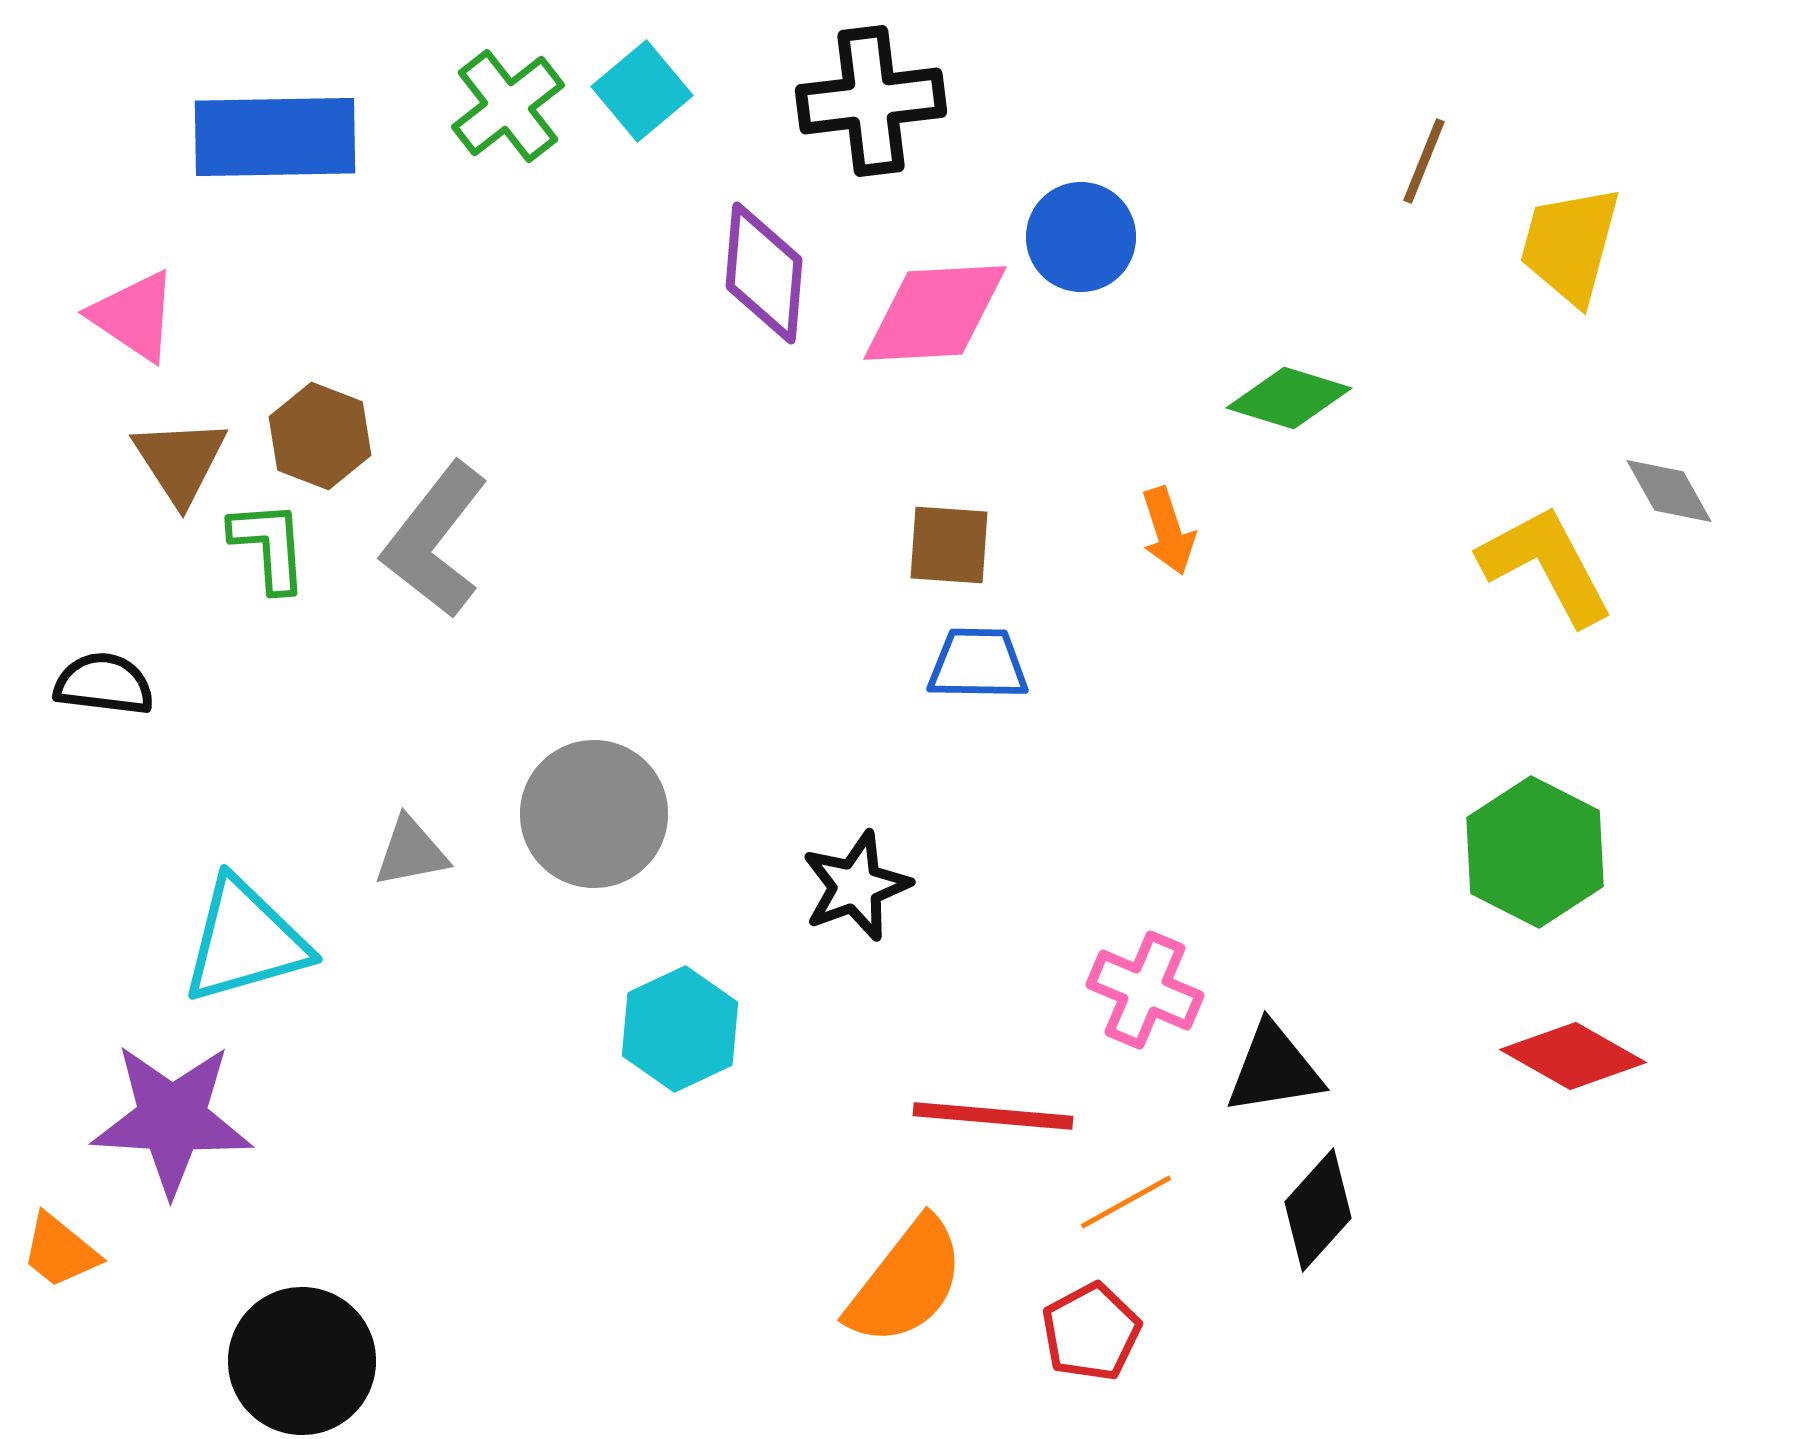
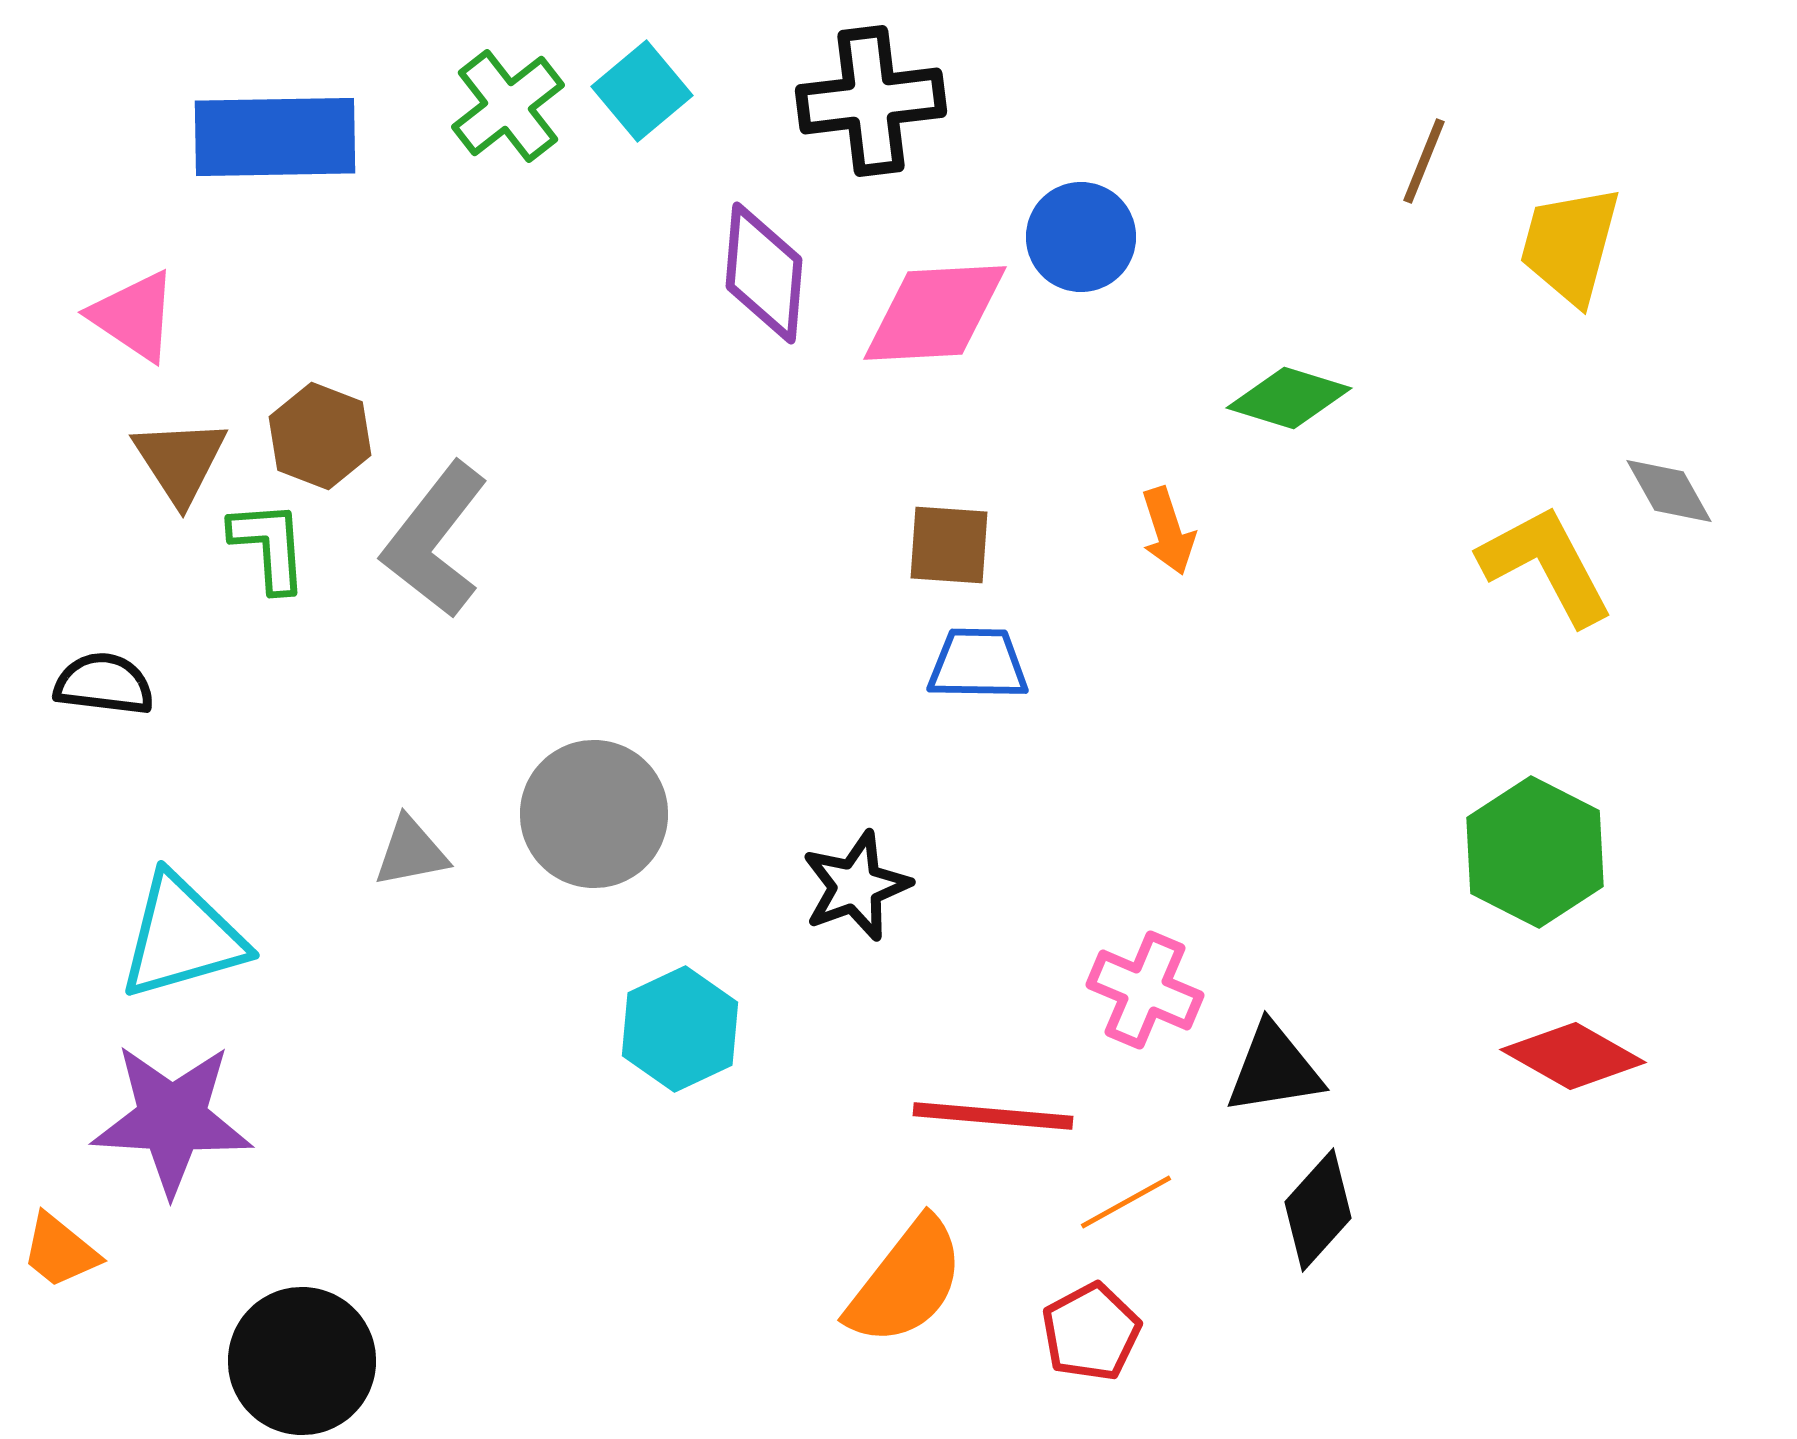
cyan triangle: moved 63 px left, 4 px up
